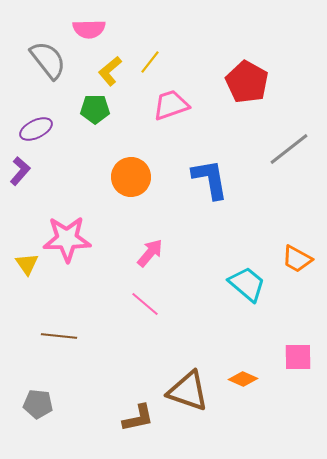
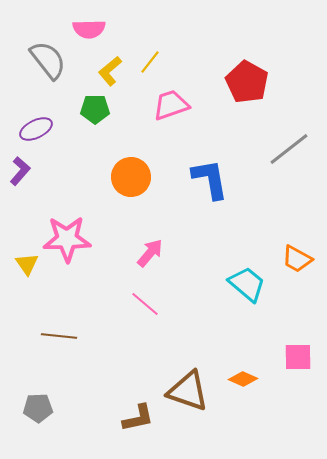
gray pentagon: moved 4 px down; rotated 8 degrees counterclockwise
